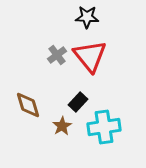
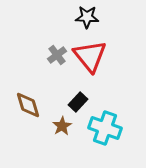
cyan cross: moved 1 px right, 1 px down; rotated 28 degrees clockwise
